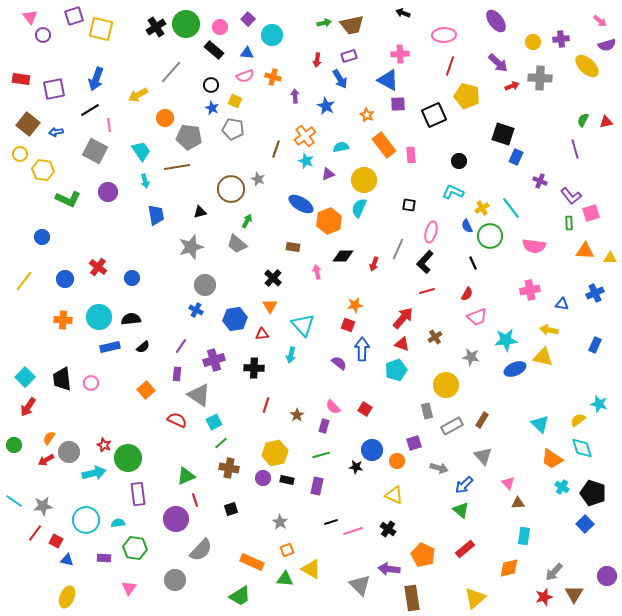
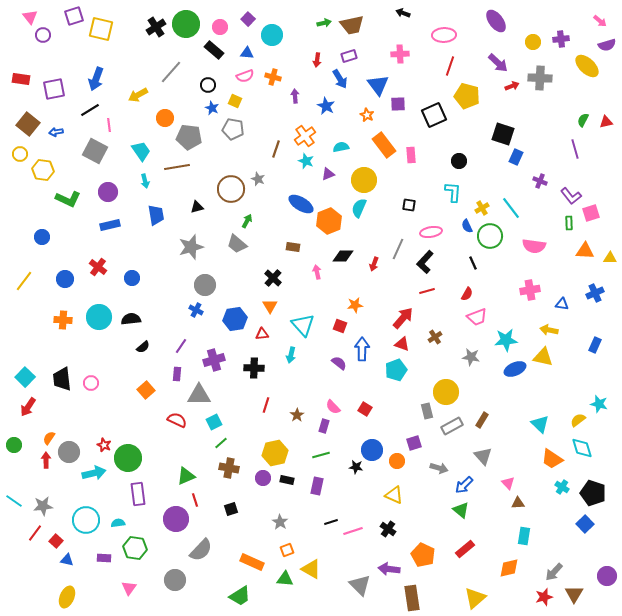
blue triangle at (388, 80): moved 10 px left, 5 px down; rotated 25 degrees clockwise
black circle at (211, 85): moved 3 px left
cyan L-shape at (453, 192): rotated 70 degrees clockwise
black triangle at (200, 212): moved 3 px left, 5 px up
pink ellipse at (431, 232): rotated 65 degrees clockwise
red square at (348, 325): moved 8 px left, 1 px down
blue rectangle at (110, 347): moved 122 px up
yellow circle at (446, 385): moved 7 px down
gray triangle at (199, 395): rotated 35 degrees counterclockwise
red arrow at (46, 460): rotated 119 degrees clockwise
red square at (56, 541): rotated 16 degrees clockwise
